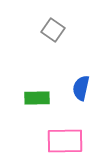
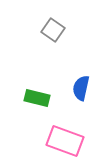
green rectangle: rotated 15 degrees clockwise
pink rectangle: rotated 21 degrees clockwise
